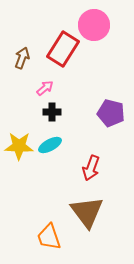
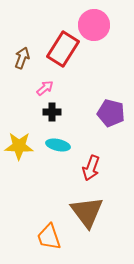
cyan ellipse: moved 8 px right; rotated 40 degrees clockwise
